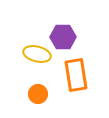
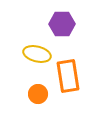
purple hexagon: moved 1 px left, 13 px up
orange rectangle: moved 8 px left, 1 px down
